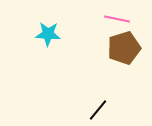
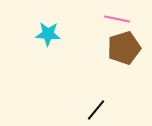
black line: moved 2 px left
